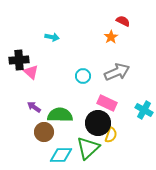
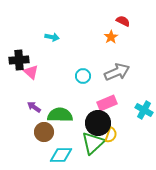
pink rectangle: rotated 48 degrees counterclockwise
green triangle: moved 5 px right, 5 px up
